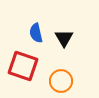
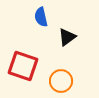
blue semicircle: moved 5 px right, 16 px up
black triangle: moved 3 px right, 1 px up; rotated 24 degrees clockwise
